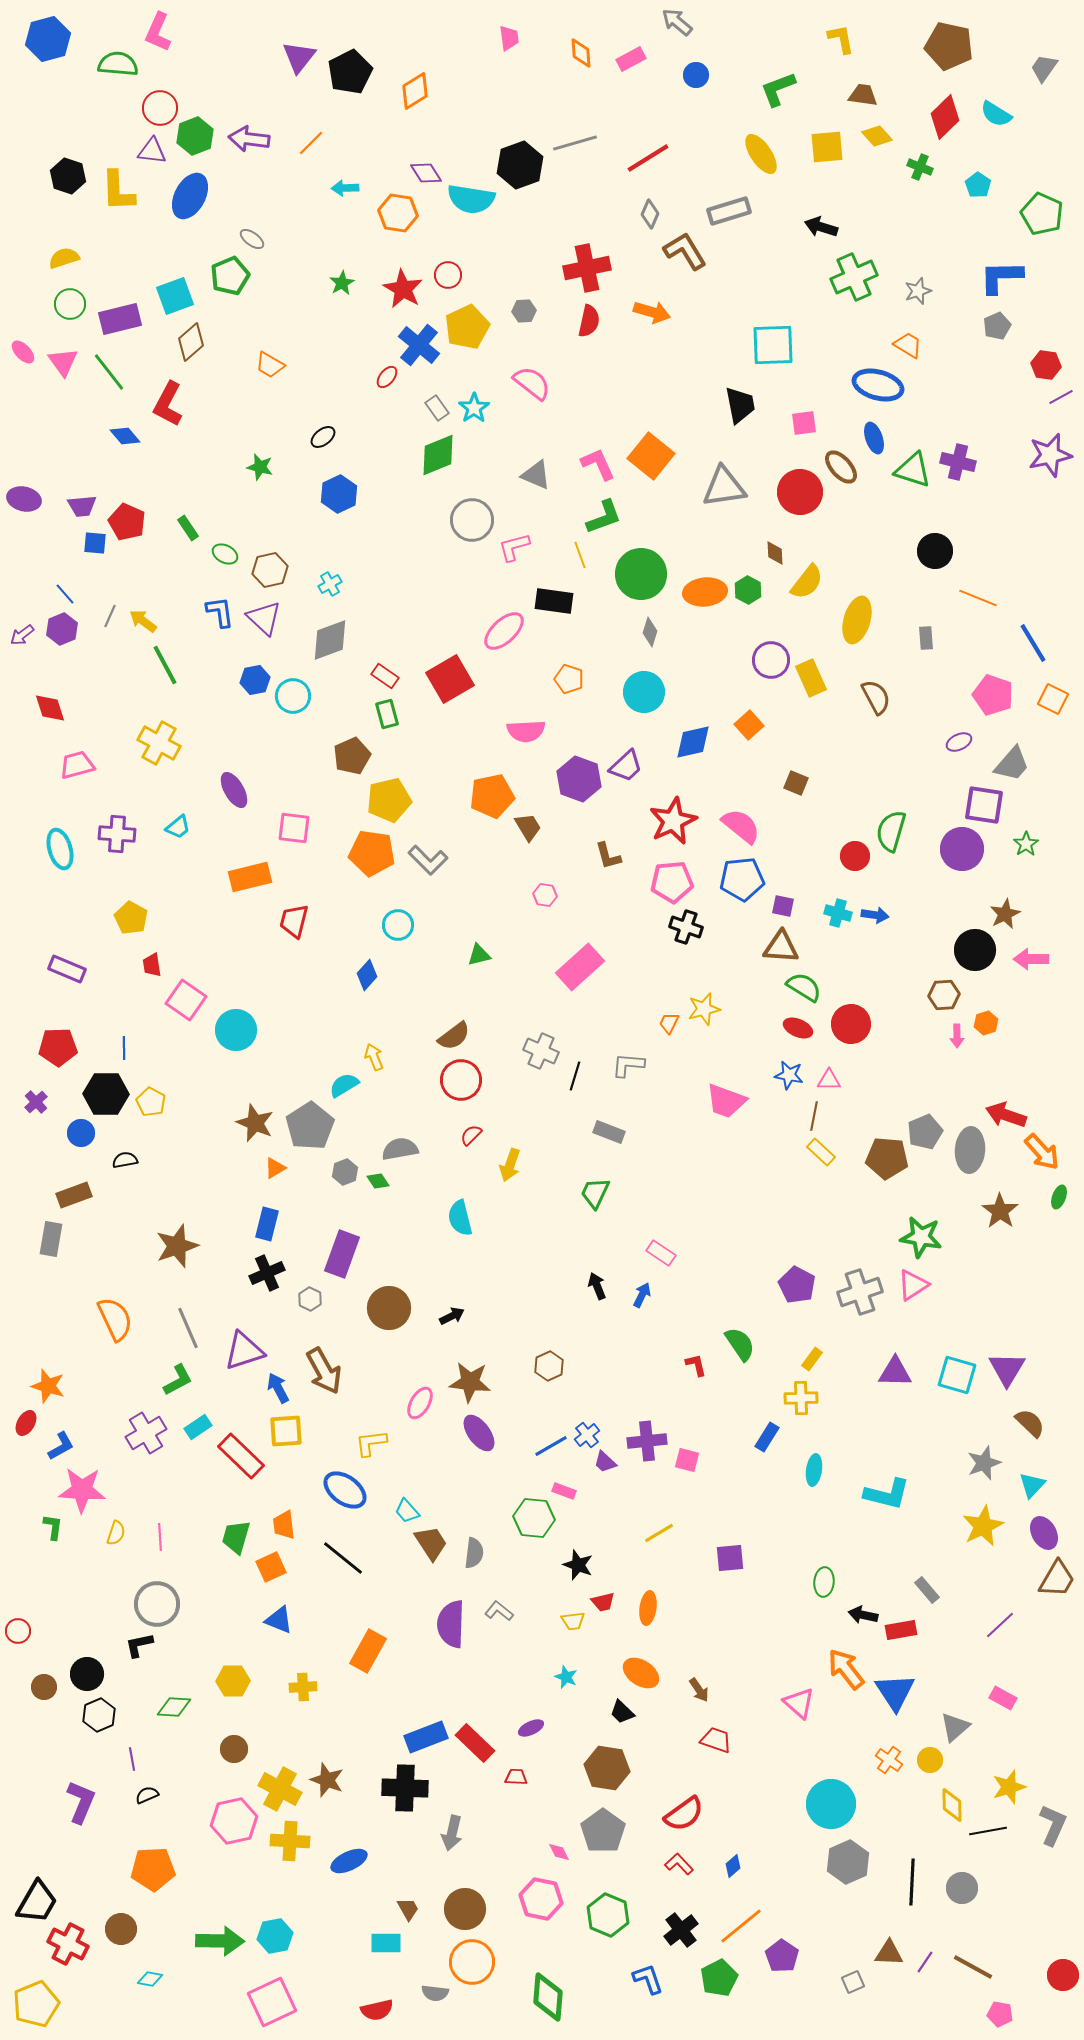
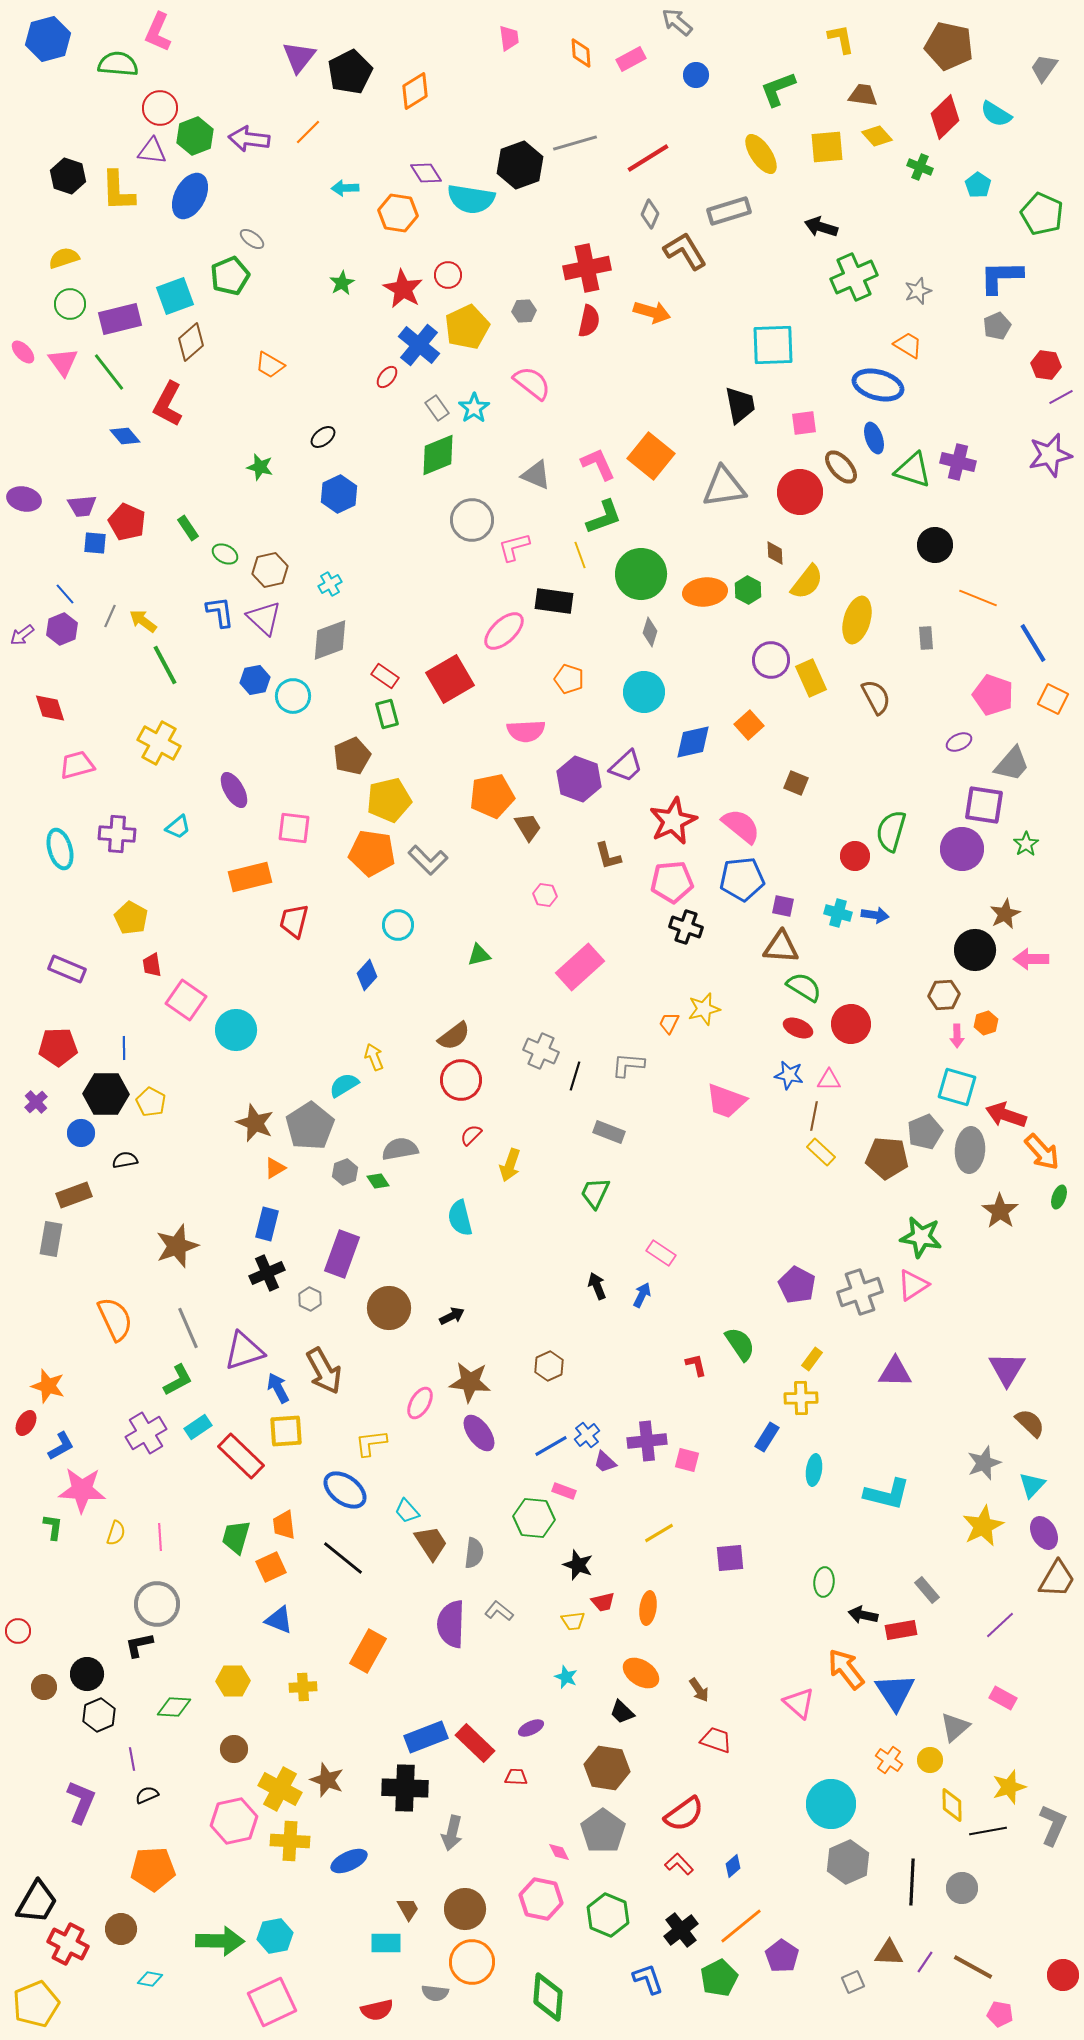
orange line at (311, 143): moved 3 px left, 11 px up
black circle at (935, 551): moved 6 px up
cyan square at (957, 1375): moved 288 px up
